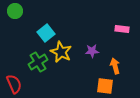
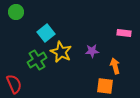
green circle: moved 1 px right, 1 px down
pink rectangle: moved 2 px right, 4 px down
green cross: moved 1 px left, 2 px up
